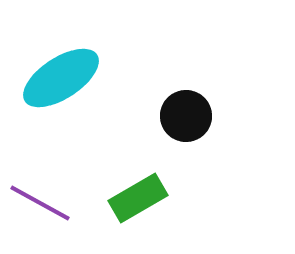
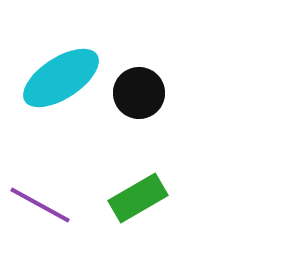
black circle: moved 47 px left, 23 px up
purple line: moved 2 px down
